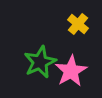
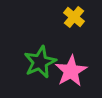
yellow cross: moved 4 px left, 7 px up
